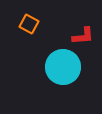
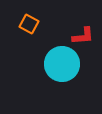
cyan circle: moved 1 px left, 3 px up
